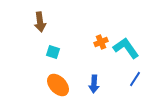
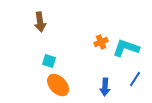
cyan L-shape: rotated 36 degrees counterclockwise
cyan square: moved 4 px left, 9 px down
blue arrow: moved 11 px right, 3 px down
